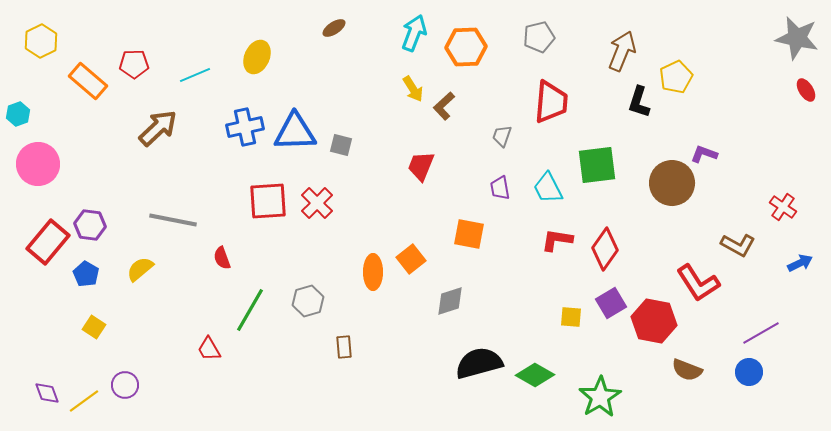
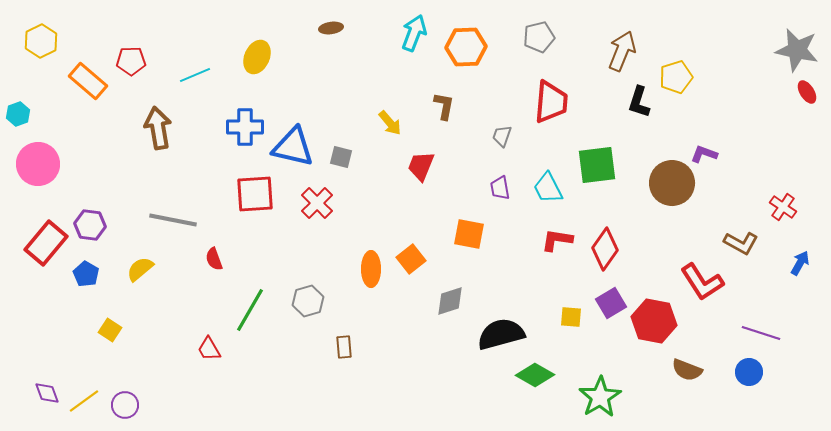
brown ellipse at (334, 28): moved 3 px left; rotated 25 degrees clockwise
gray star at (797, 38): moved 12 px down
red pentagon at (134, 64): moved 3 px left, 3 px up
yellow pentagon at (676, 77): rotated 8 degrees clockwise
yellow arrow at (413, 89): moved 23 px left, 34 px down; rotated 8 degrees counterclockwise
red ellipse at (806, 90): moved 1 px right, 2 px down
brown L-shape at (444, 106): rotated 144 degrees clockwise
blue cross at (245, 127): rotated 12 degrees clockwise
brown arrow at (158, 128): rotated 57 degrees counterclockwise
blue triangle at (295, 132): moved 2 px left, 15 px down; rotated 15 degrees clockwise
gray square at (341, 145): moved 12 px down
red square at (268, 201): moved 13 px left, 7 px up
red rectangle at (48, 242): moved 2 px left, 1 px down
brown L-shape at (738, 245): moved 3 px right, 2 px up
red semicircle at (222, 258): moved 8 px left, 1 px down
blue arrow at (800, 263): rotated 35 degrees counterclockwise
orange ellipse at (373, 272): moved 2 px left, 3 px up
red L-shape at (698, 283): moved 4 px right, 1 px up
yellow square at (94, 327): moved 16 px right, 3 px down
purple line at (761, 333): rotated 48 degrees clockwise
black semicircle at (479, 363): moved 22 px right, 29 px up
purple circle at (125, 385): moved 20 px down
